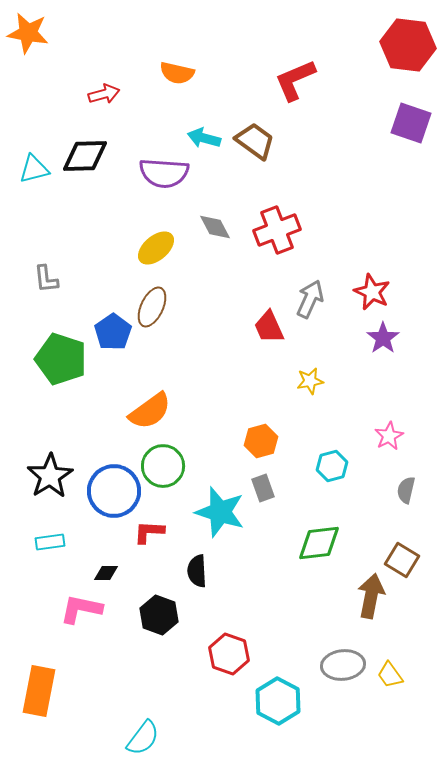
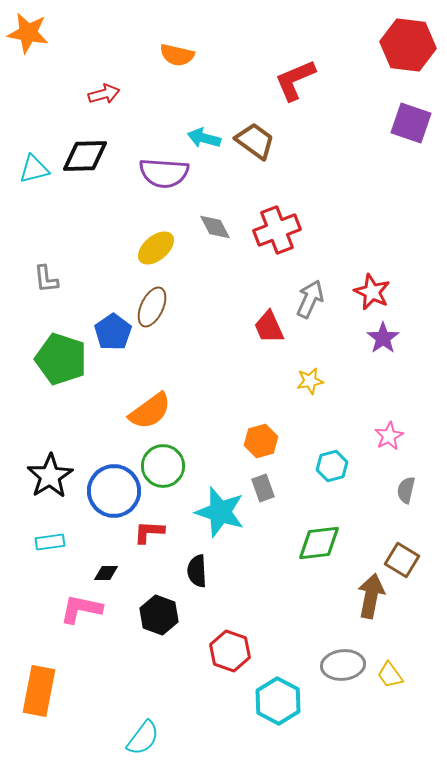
orange semicircle at (177, 73): moved 18 px up
red hexagon at (229, 654): moved 1 px right, 3 px up
